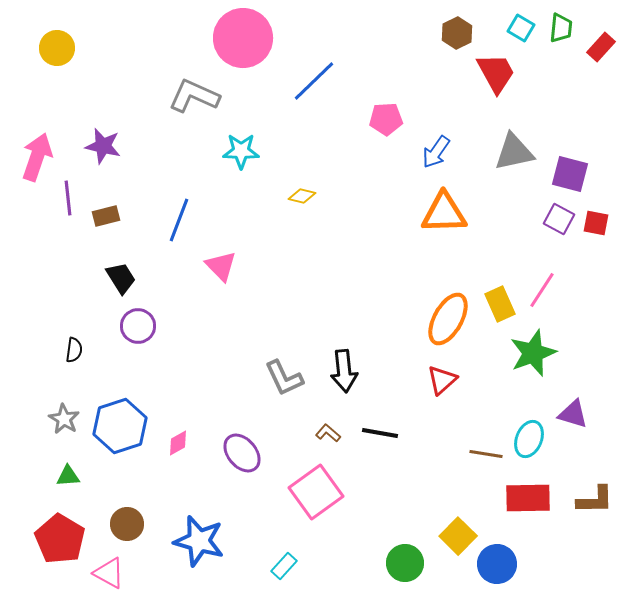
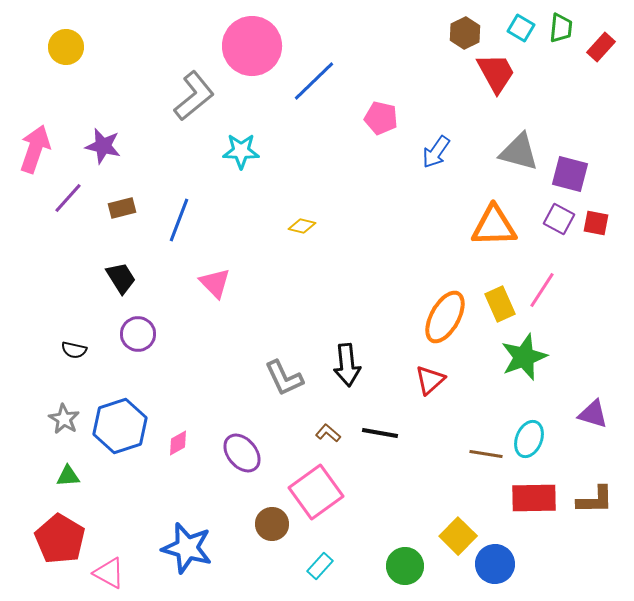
brown hexagon at (457, 33): moved 8 px right
pink circle at (243, 38): moved 9 px right, 8 px down
yellow circle at (57, 48): moved 9 px right, 1 px up
gray L-shape at (194, 96): rotated 117 degrees clockwise
pink pentagon at (386, 119): moved 5 px left, 1 px up; rotated 16 degrees clockwise
gray triangle at (514, 152): moved 5 px right; rotated 27 degrees clockwise
pink arrow at (37, 157): moved 2 px left, 8 px up
yellow diamond at (302, 196): moved 30 px down
purple line at (68, 198): rotated 48 degrees clockwise
orange triangle at (444, 213): moved 50 px right, 13 px down
brown rectangle at (106, 216): moved 16 px right, 8 px up
pink triangle at (221, 266): moved 6 px left, 17 px down
orange ellipse at (448, 319): moved 3 px left, 2 px up
purple circle at (138, 326): moved 8 px down
black semicircle at (74, 350): rotated 95 degrees clockwise
green star at (533, 353): moved 9 px left, 4 px down
black arrow at (344, 371): moved 3 px right, 6 px up
red triangle at (442, 380): moved 12 px left
purple triangle at (573, 414): moved 20 px right
red rectangle at (528, 498): moved 6 px right
brown circle at (127, 524): moved 145 px right
blue star at (199, 541): moved 12 px left, 7 px down
green circle at (405, 563): moved 3 px down
blue circle at (497, 564): moved 2 px left
cyan rectangle at (284, 566): moved 36 px right
